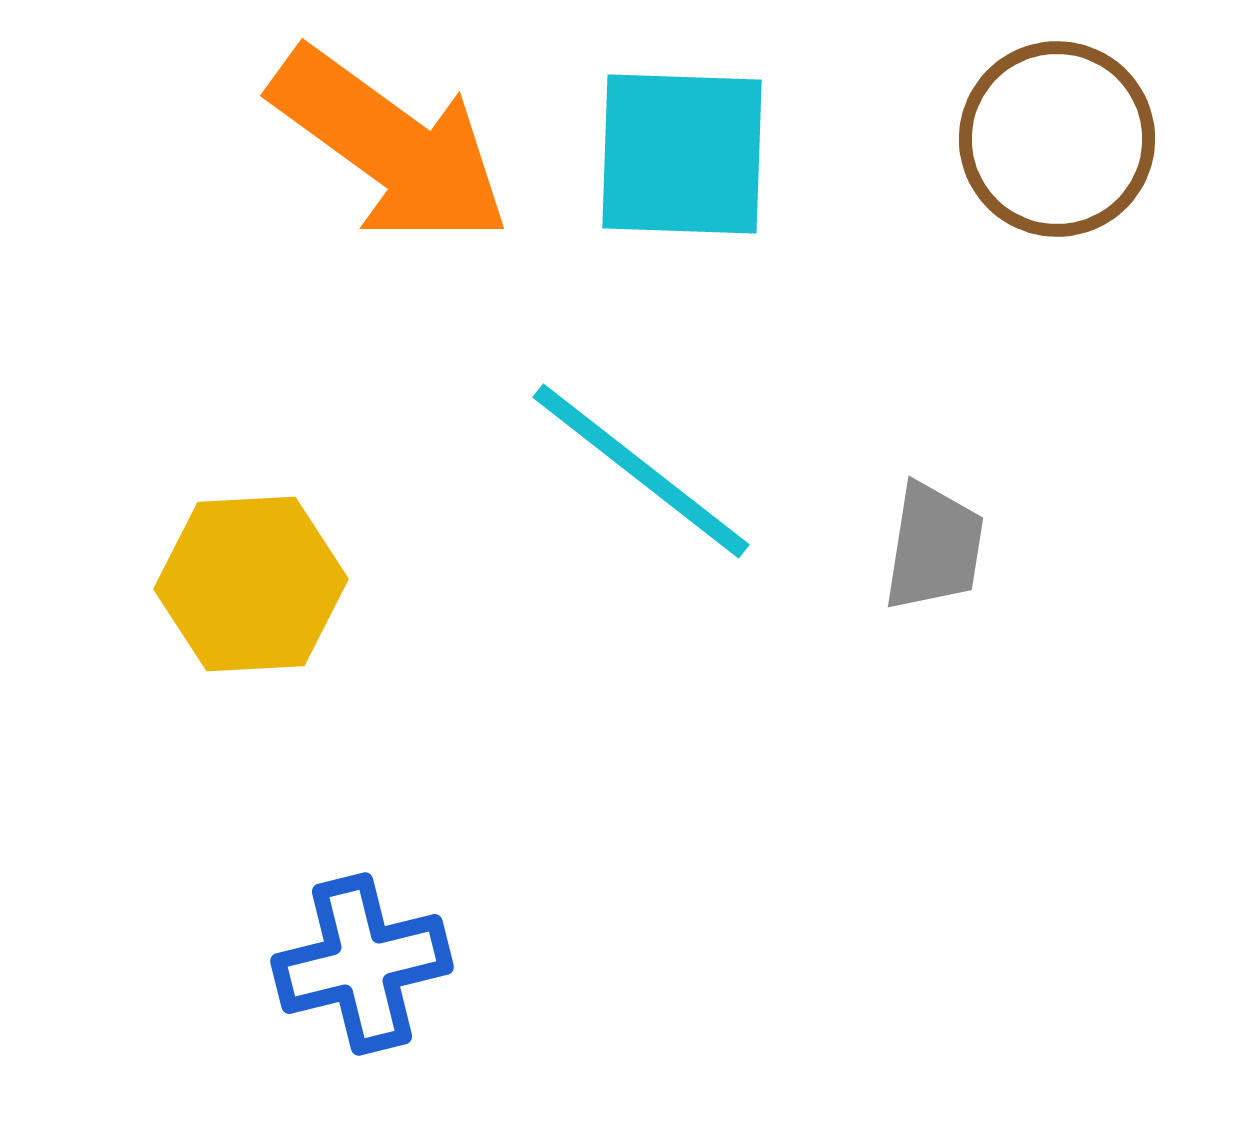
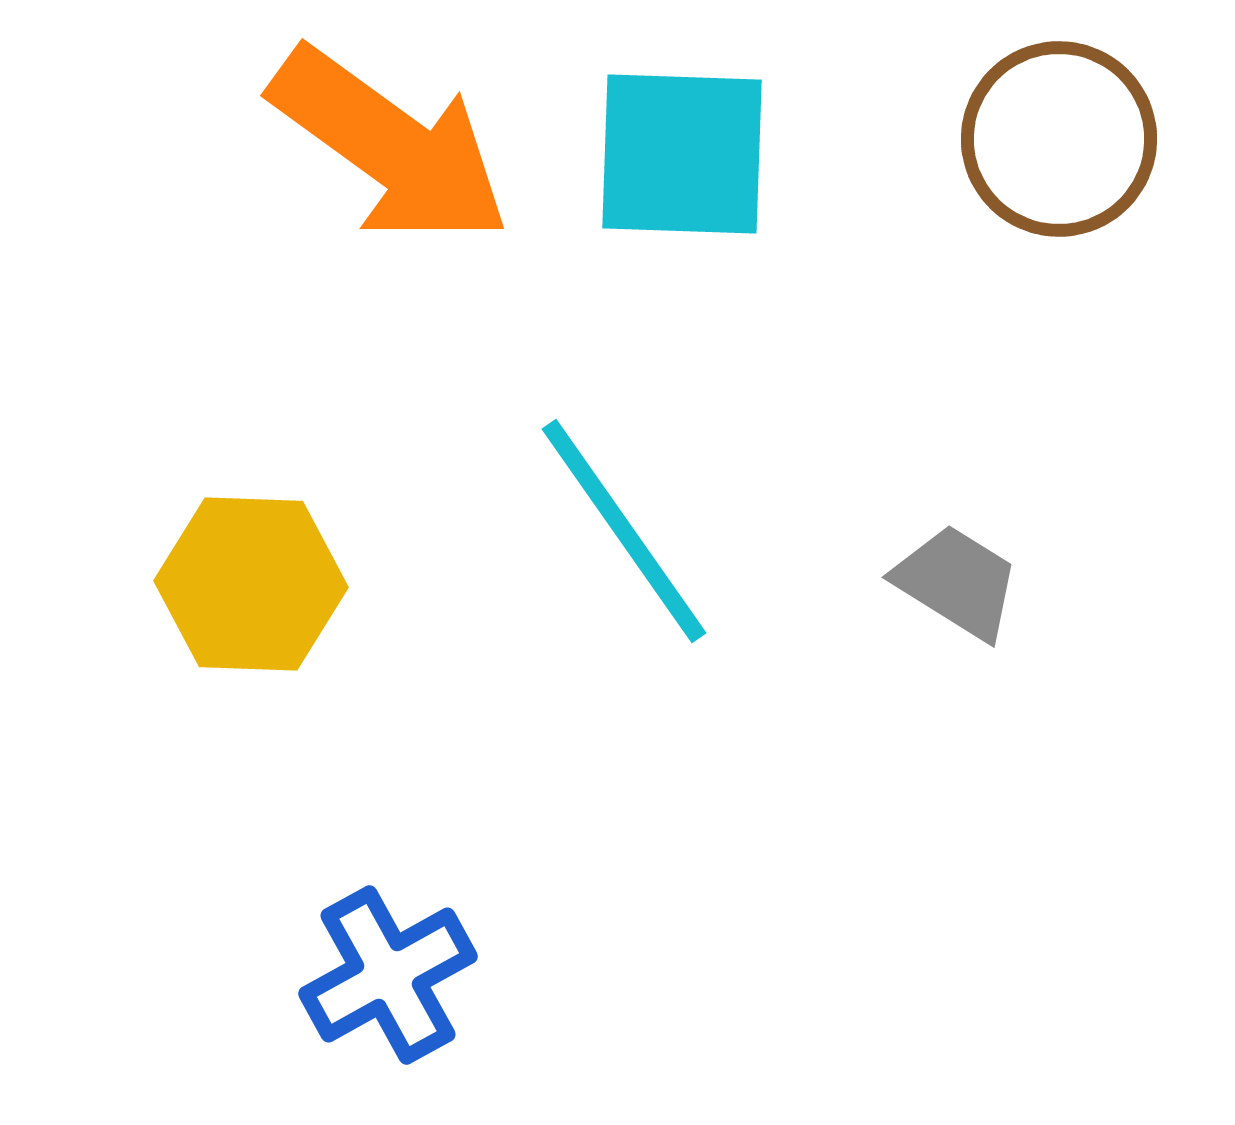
brown circle: moved 2 px right
cyan line: moved 17 px left, 60 px down; rotated 17 degrees clockwise
gray trapezoid: moved 23 px right, 35 px down; rotated 67 degrees counterclockwise
yellow hexagon: rotated 5 degrees clockwise
blue cross: moved 26 px right, 11 px down; rotated 15 degrees counterclockwise
